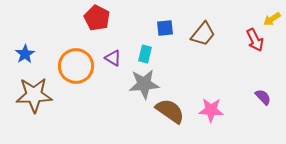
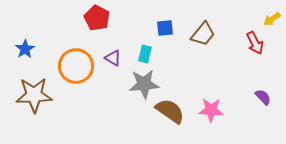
red arrow: moved 3 px down
blue star: moved 5 px up
